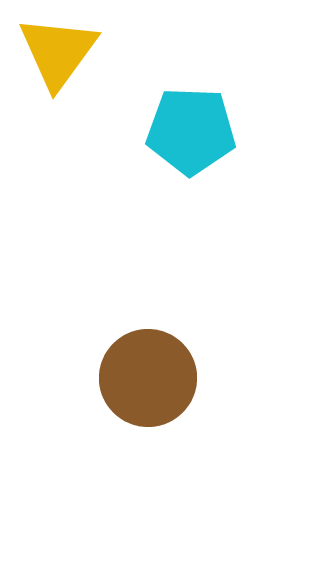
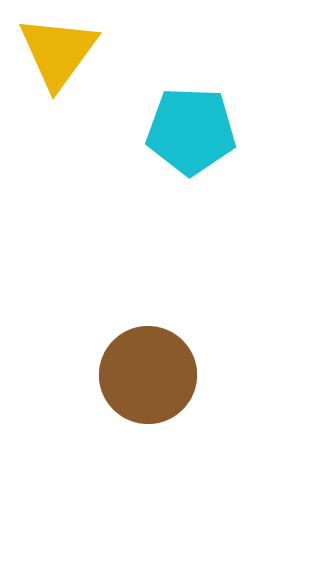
brown circle: moved 3 px up
